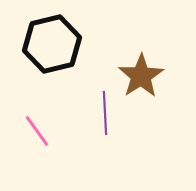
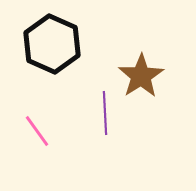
black hexagon: rotated 22 degrees counterclockwise
